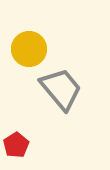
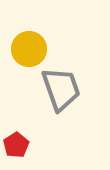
gray trapezoid: rotated 21 degrees clockwise
